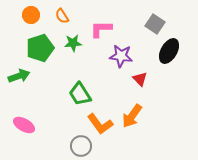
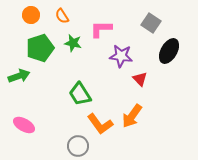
gray square: moved 4 px left, 1 px up
green star: rotated 18 degrees clockwise
gray circle: moved 3 px left
